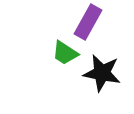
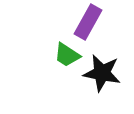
green trapezoid: moved 2 px right, 2 px down
